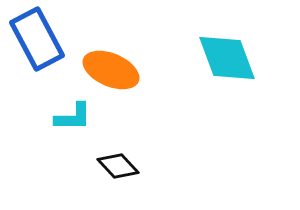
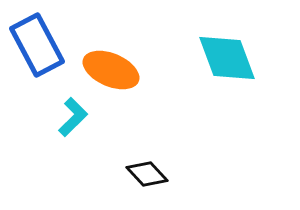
blue rectangle: moved 6 px down
cyan L-shape: rotated 45 degrees counterclockwise
black diamond: moved 29 px right, 8 px down
